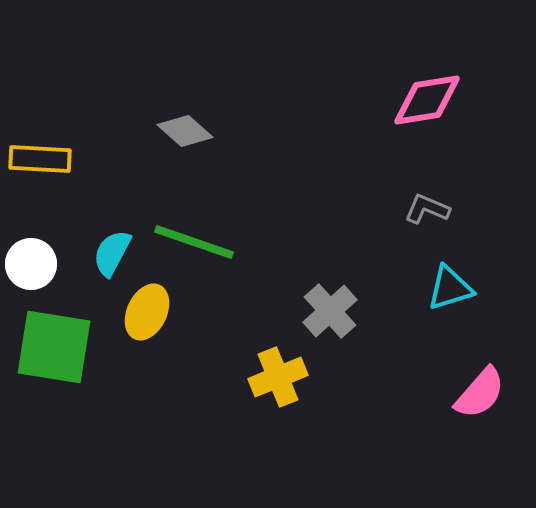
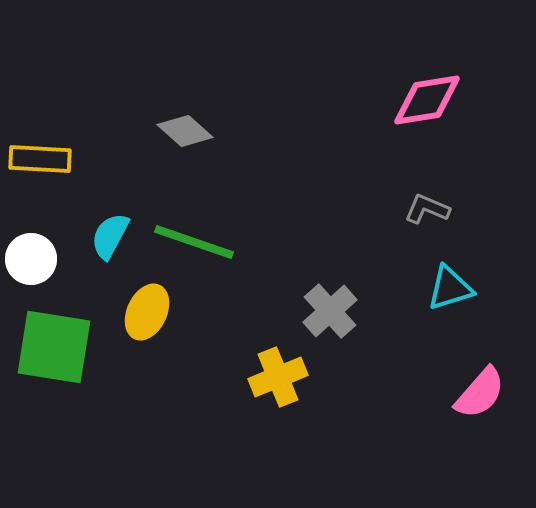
cyan semicircle: moved 2 px left, 17 px up
white circle: moved 5 px up
